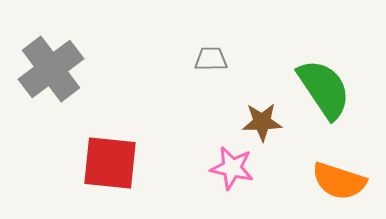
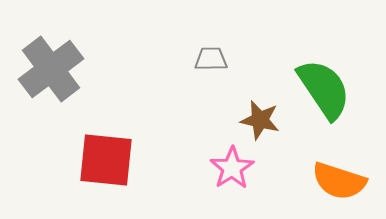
brown star: moved 2 px left, 2 px up; rotated 15 degrees clockwise
red square: moved 4 px left, 3 px up
pink star: rotated 27 degrees clockwise
